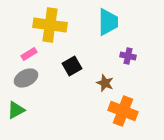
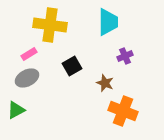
purple cross: moved 3 px left; rotated 35 degrees counterclockwise
gray ellipse: moved 1 px right
